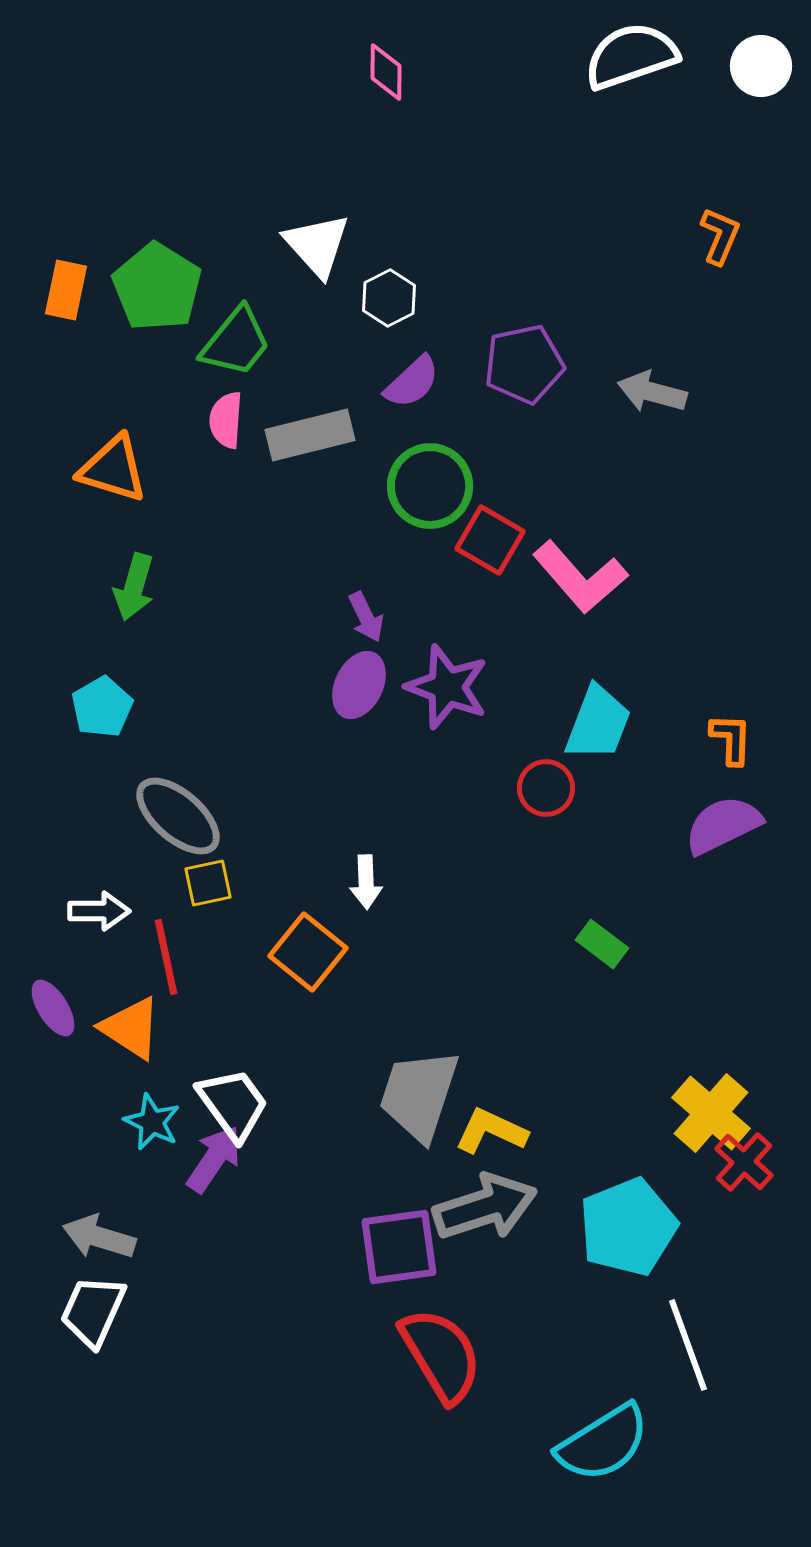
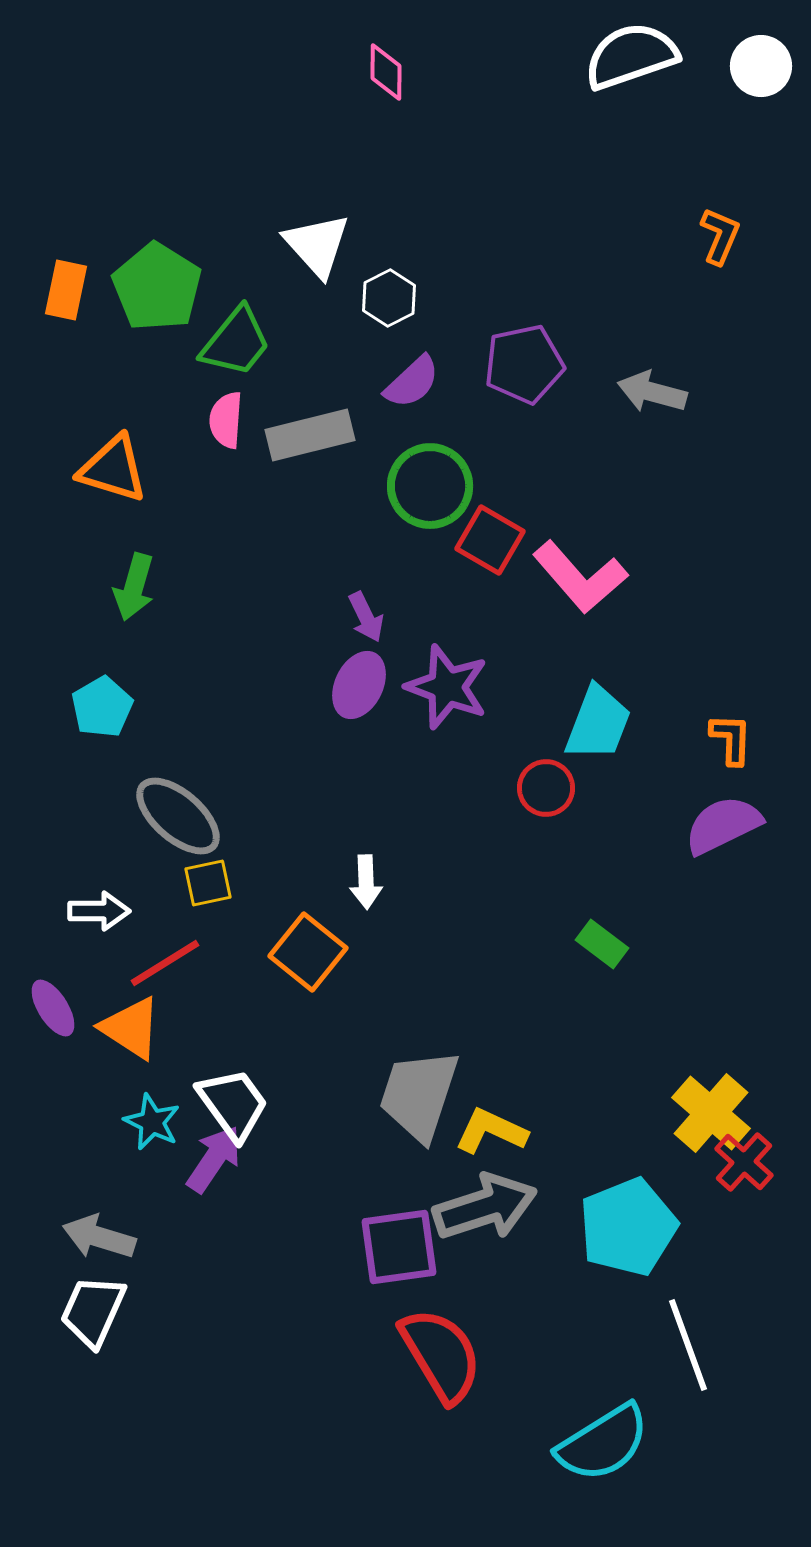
red line at (166, 957): moved 1 px left, 6 px down; rotated 70 degrees clockwise
